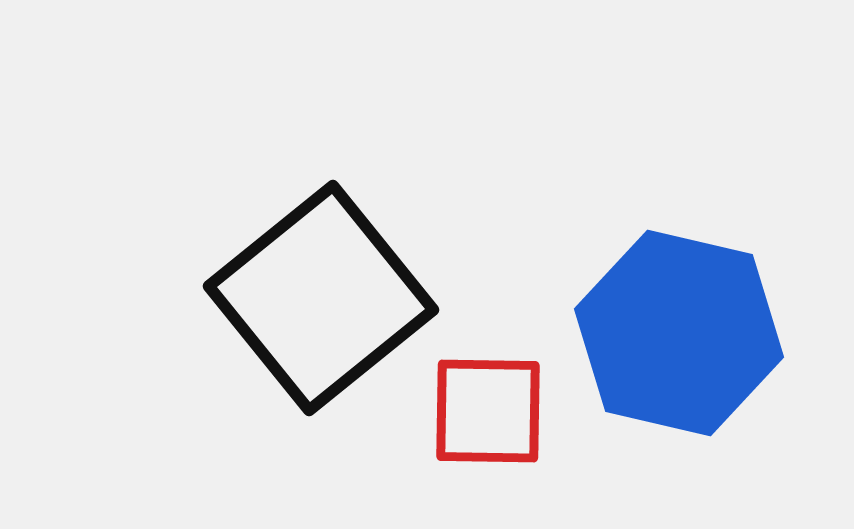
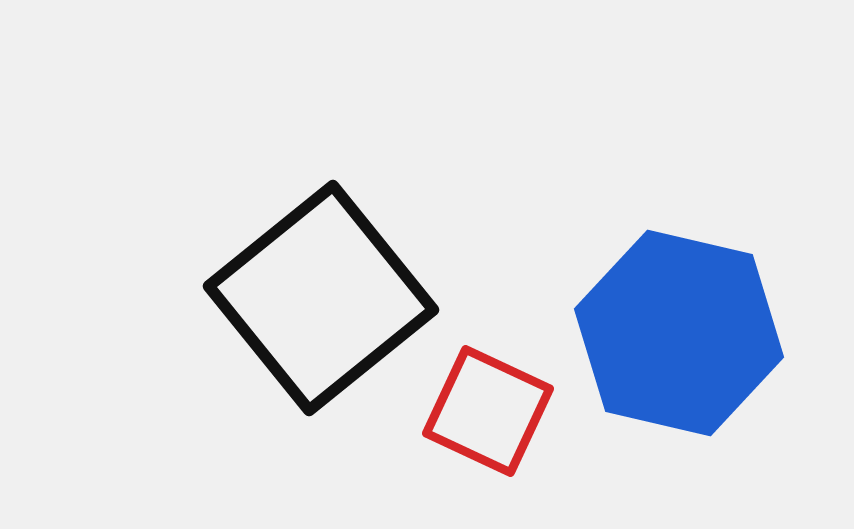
red square: rotated 24 degrees clockwise
